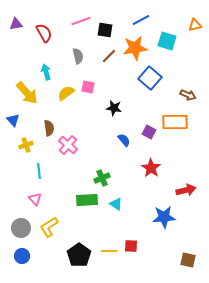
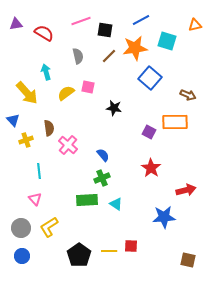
red semicircle: rotated 30 degrees counterclockwise
blue semicircle: moved 21 px left, 15 px down
yellow cross: moved 5 px up
